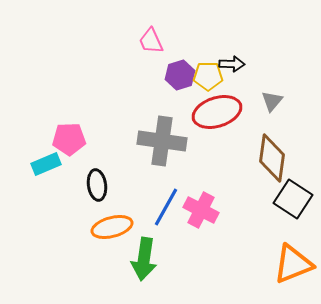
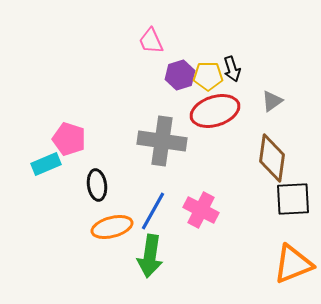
black arrow: moved 5 px down; rotated 70 degrees clockwise
gray triangle: rotated 15 degrees clockwise
red ellipse: moved 2 px left, 1 px up
pink pentagon: rotated 20 degrees clockwise
black square: rotated 36 degrees counterclockwise
blue line: moved 13 px left, 4 px down
green arrow: moved 6 px right, 3 px up
